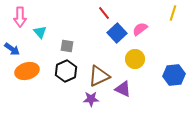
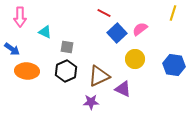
red line: rotated 24 degrees counterclockwise
cyan triangle: moved 5 px right; rotated 24 degrees counterclockwise
gray square: moved 1 px down
orange ellipse: rotated 20 degrees clockwise
blue hexagon: moved 10 px up; rotated 15 degrees clockwise
purple star: moved 3 px down
